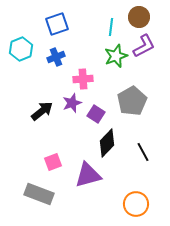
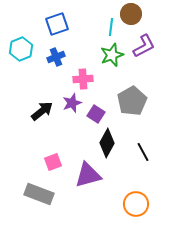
brown circle: moved 8 px left, 3 px up
green star: moved 4 px left, 1 px up
black diamond: rotated 16 degrees counterclockwise
